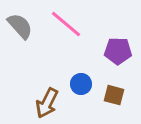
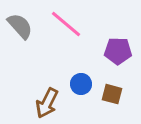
brown square: moved 2 px left, 1 px up
